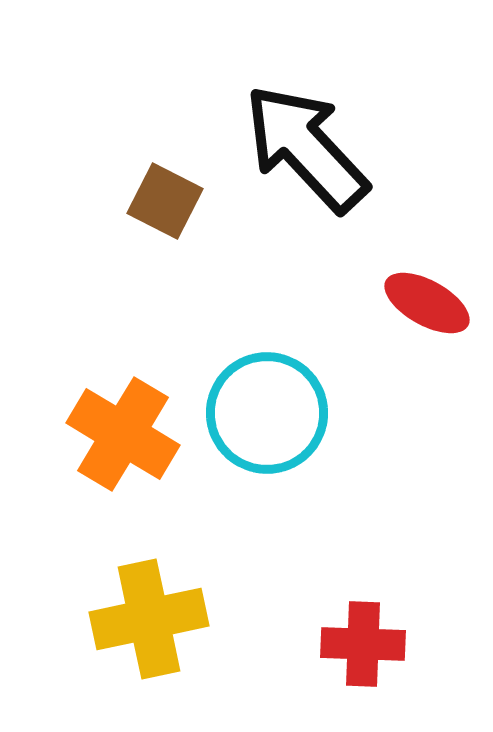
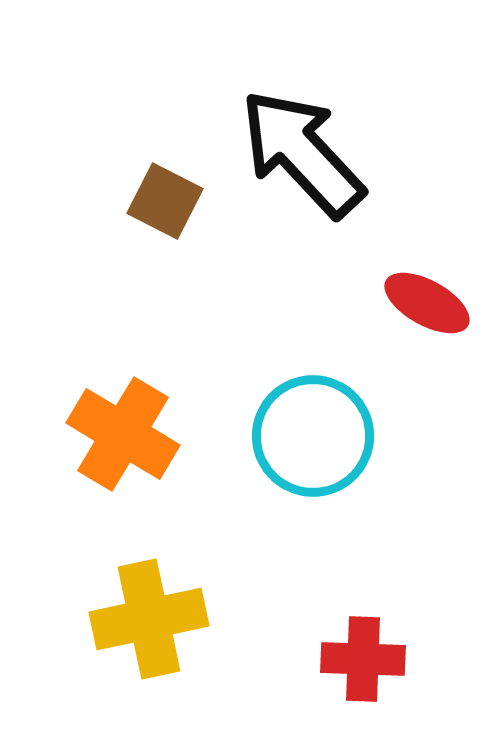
black arrow: moved 4 px left, 5 px down
cyan circle: moved 46 px right, 23 px down
red cross: moved 15 px down
